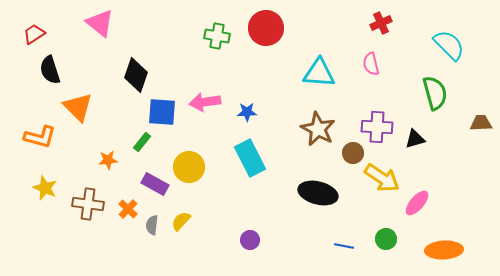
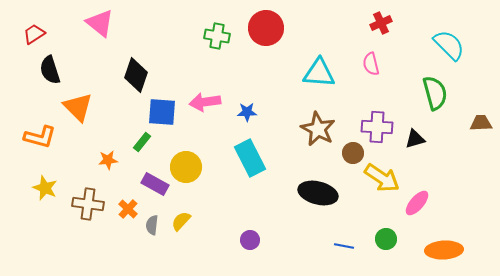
yellow circle: moved 3 px left
